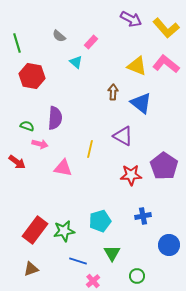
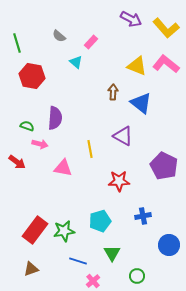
yellow line: rotated 24 degrees counterclockwise
purple pentagon: rotated 8 degrees counterclockwise
red star: moved 12 px left, 6 px down
